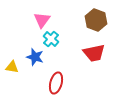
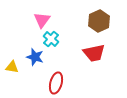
brown hexagon: moved 3 px right, 1 px down; rotated 15 degrees clockwise
